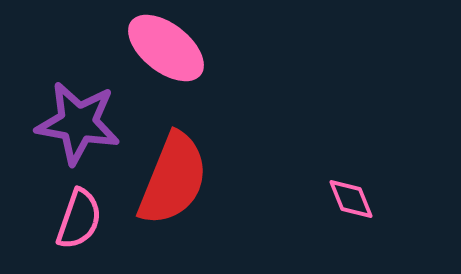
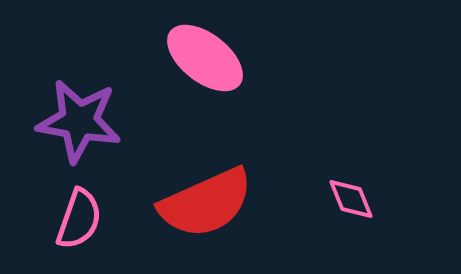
pink ellipse: moved 39 px right, 10 px down
purple star: moved 1 px right, 2 px up
red semicircle: moved 33 px right, 24 px down; rotated 44 degrees clockwise
